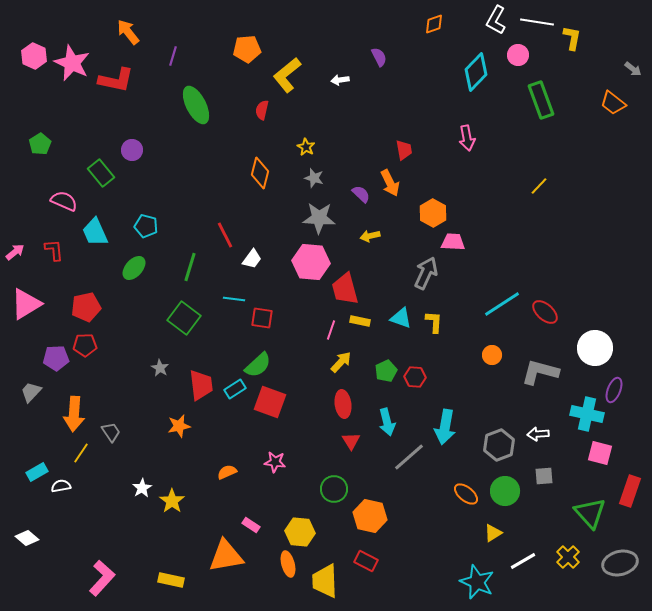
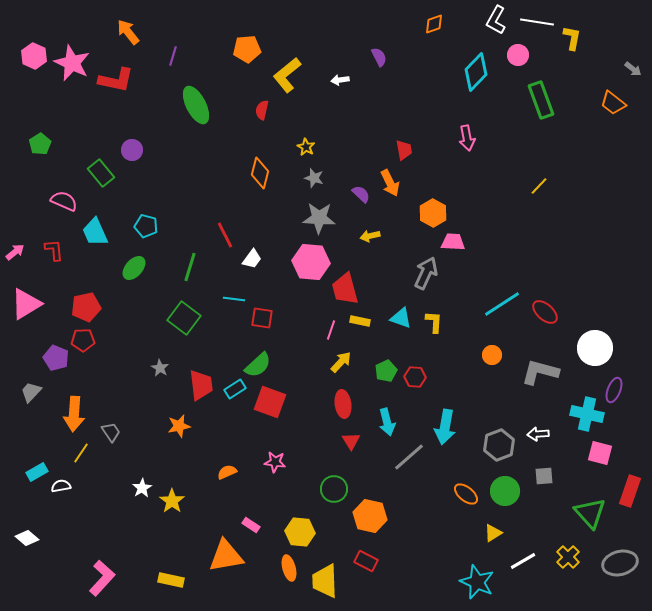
red pentagon at (85, 345): moved 2 px left, 5 px up
purple pentagon at (56, 358): rotated 25 degrees clockwise
orange ellipse at (288, 564): moved 1 px right, 4 px down
